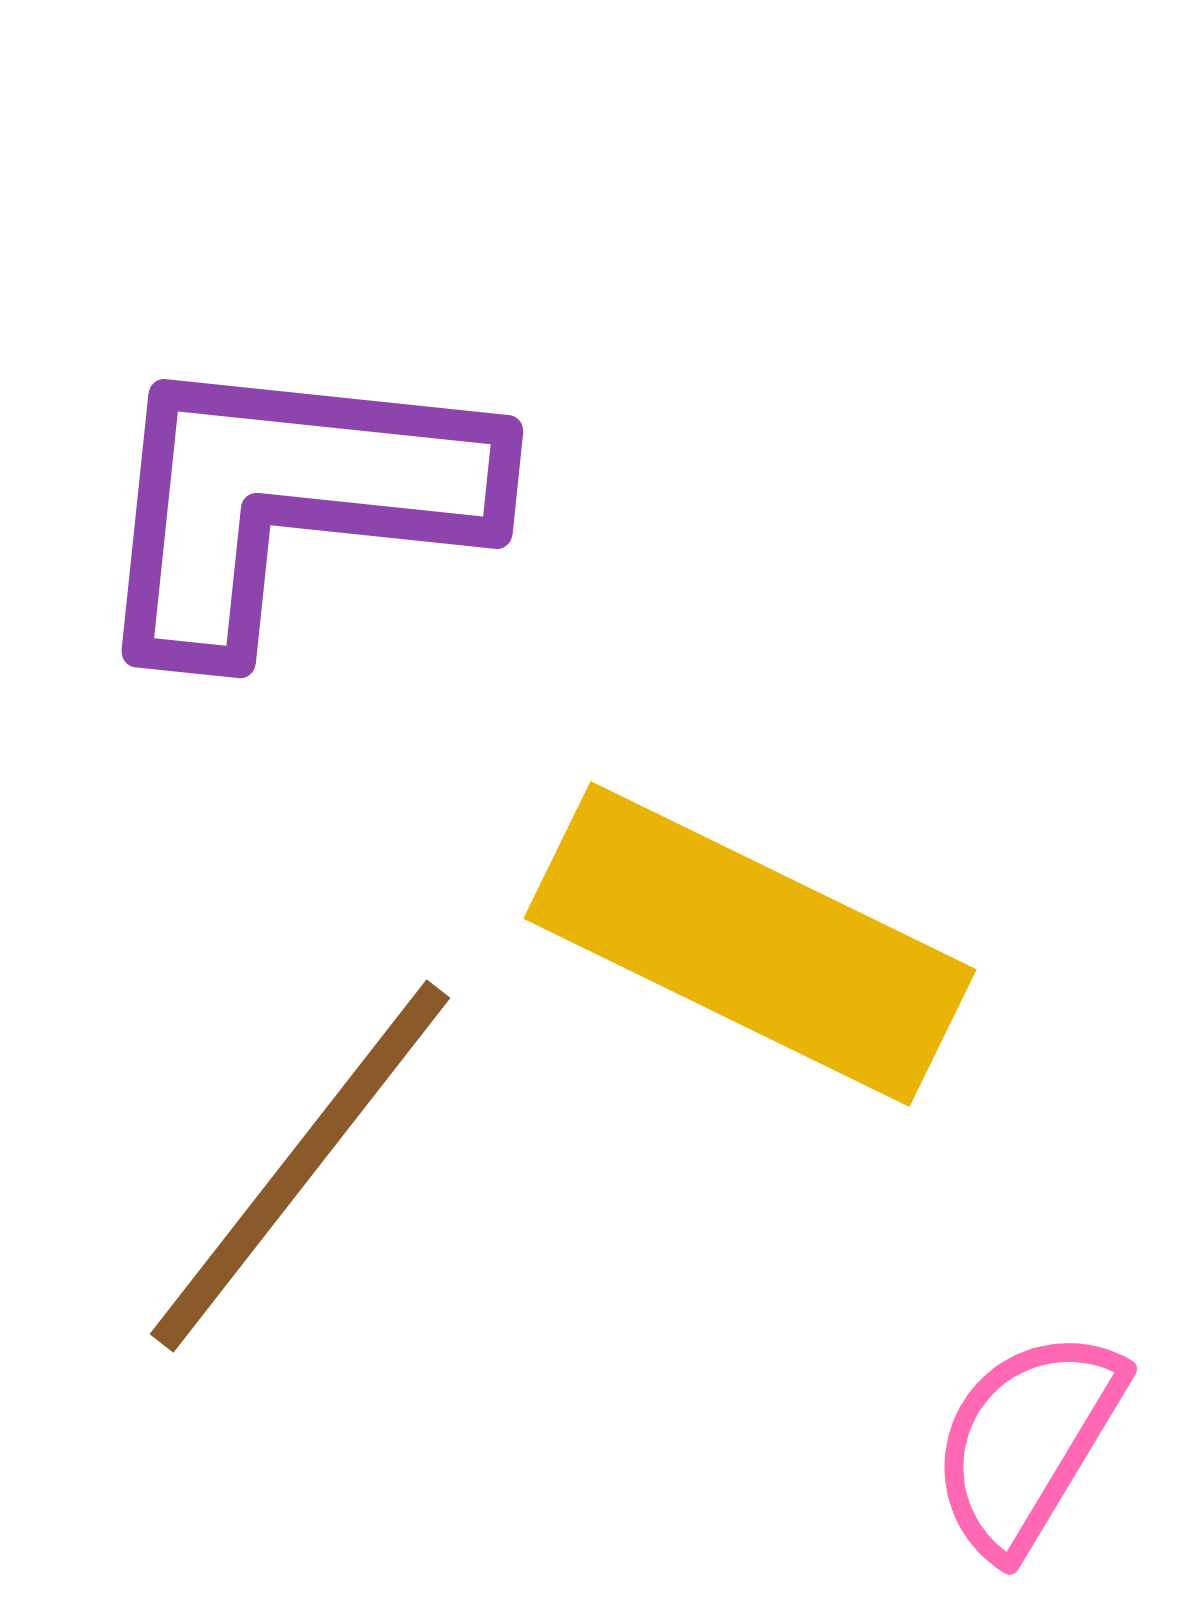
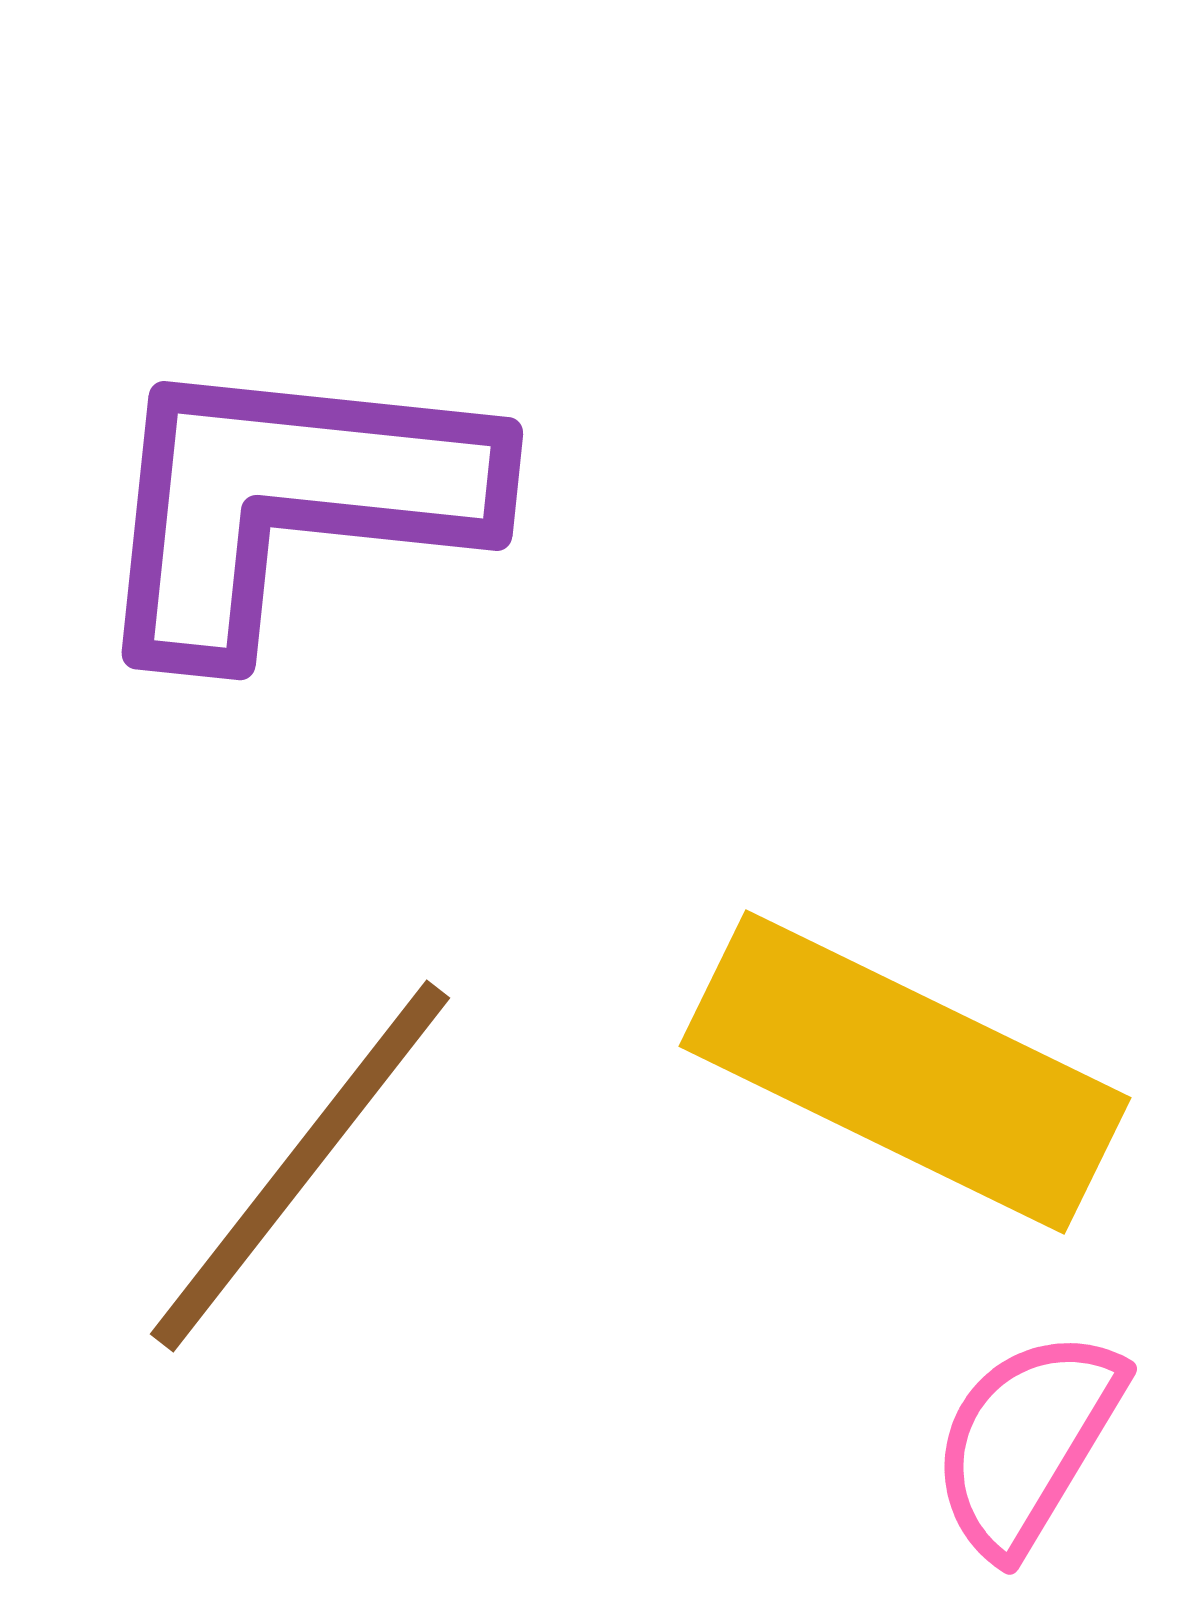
purple L-shape: moved 2 px down
yellow rectangle: moved 155 px right, 128 px down
